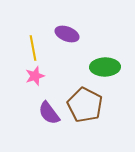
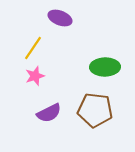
purple ellipse: moved 7 px left, 16 px up
yellow line: rotated 45 degrees clockwise
brown pentagon: moved 10 px right, 5 px down; rotated 20 degrees counterclockwise
purple semicircle: rotated 80 degrees counterclockwise
